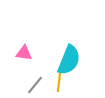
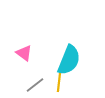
pink triangle: rotated 30 degrees clockwise
gray line: rotated 12 degrees clockwise
